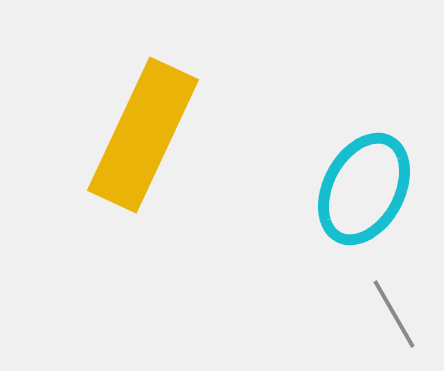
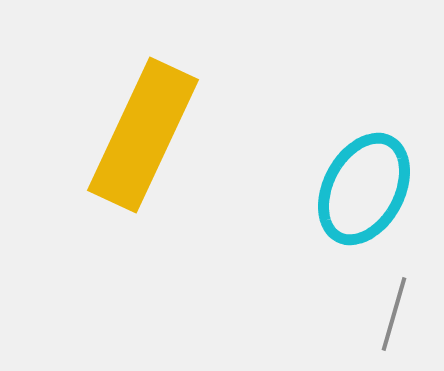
gray line: rotated 46 degrees clockwise
